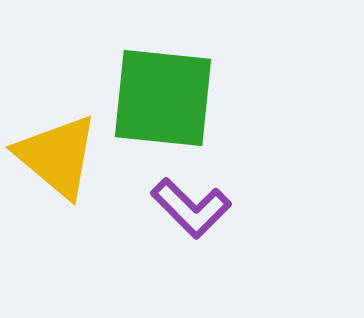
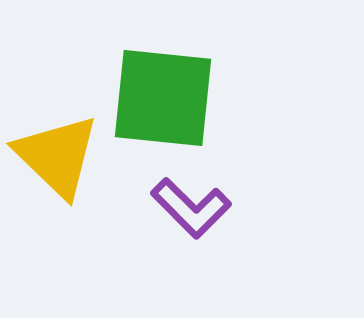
yellow triangle: rotated 4 degrees clockwise
